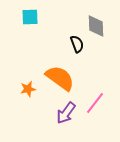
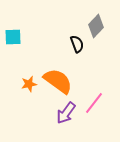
cyan square: moved 17 px left, 20 px down
gray diamond: rotated 45 degrees clockwise
orange semicircle: moved 2 px left, 3 px down
orange star: moved 1 px right, 5 px up
pink line: moved 1 px left
